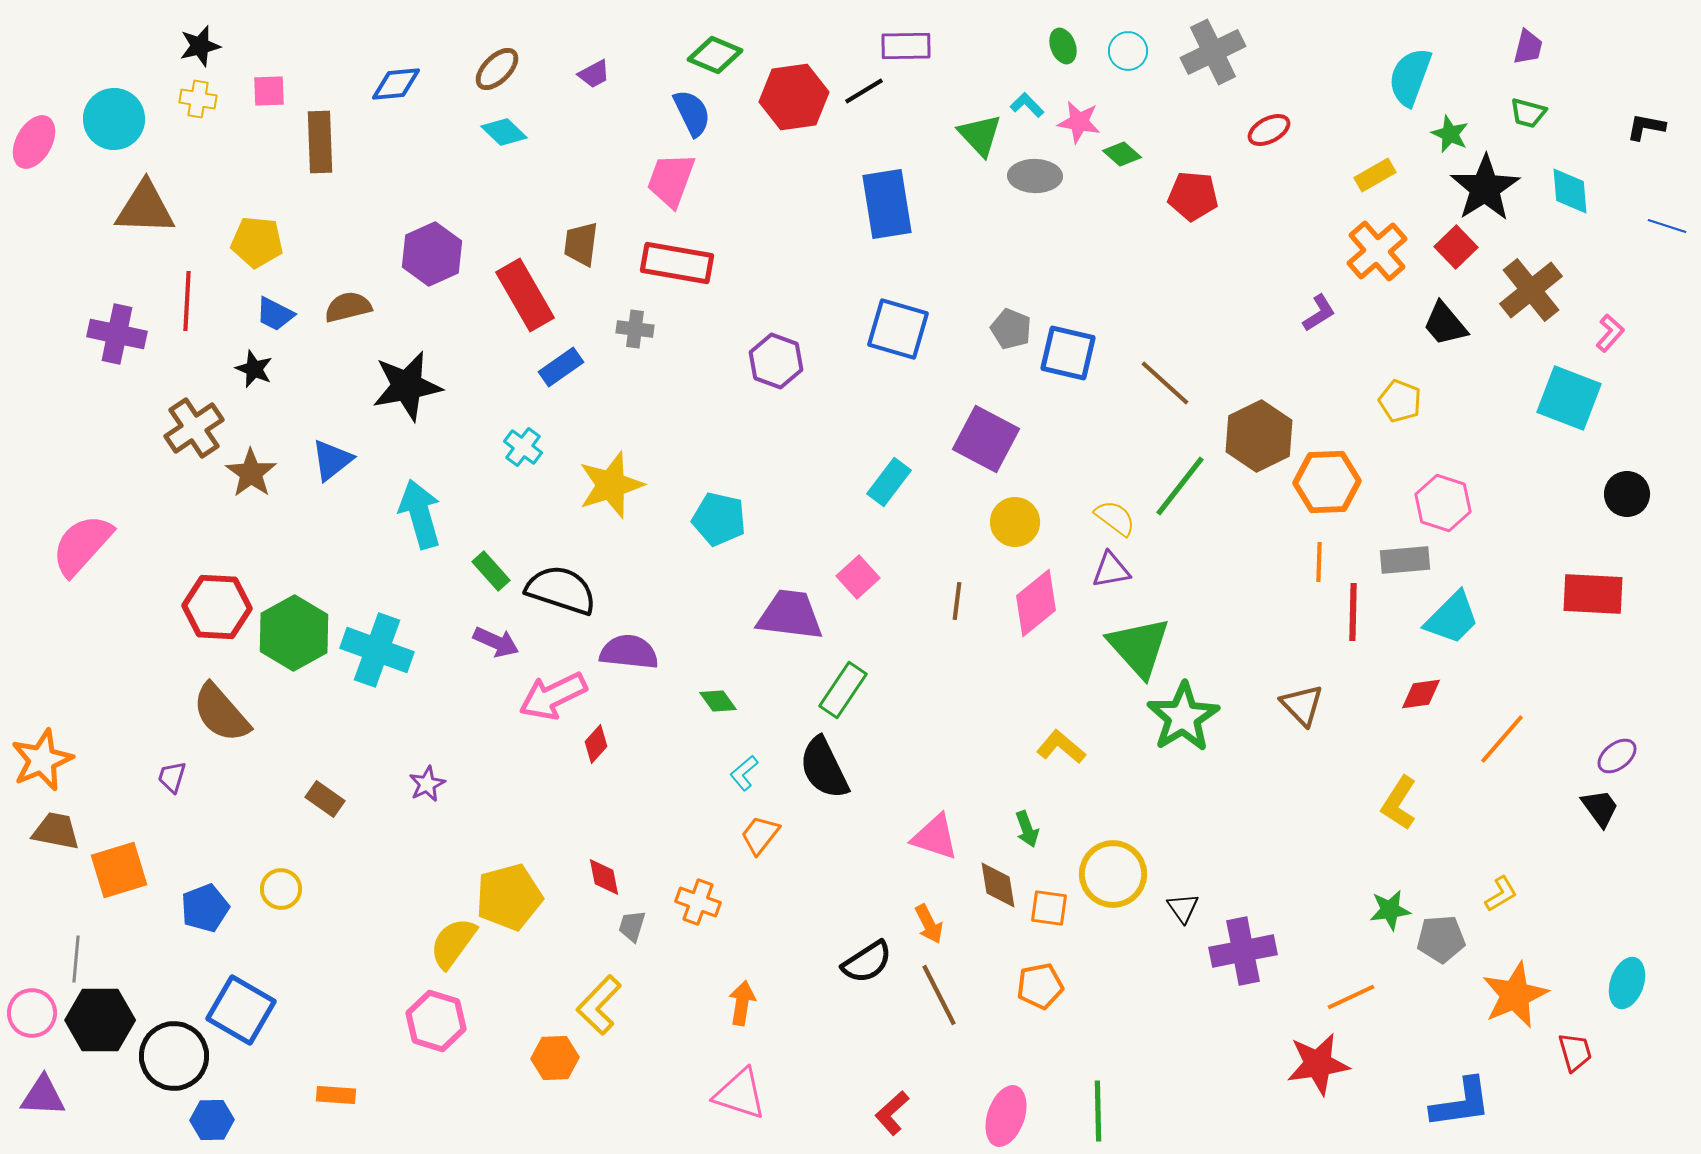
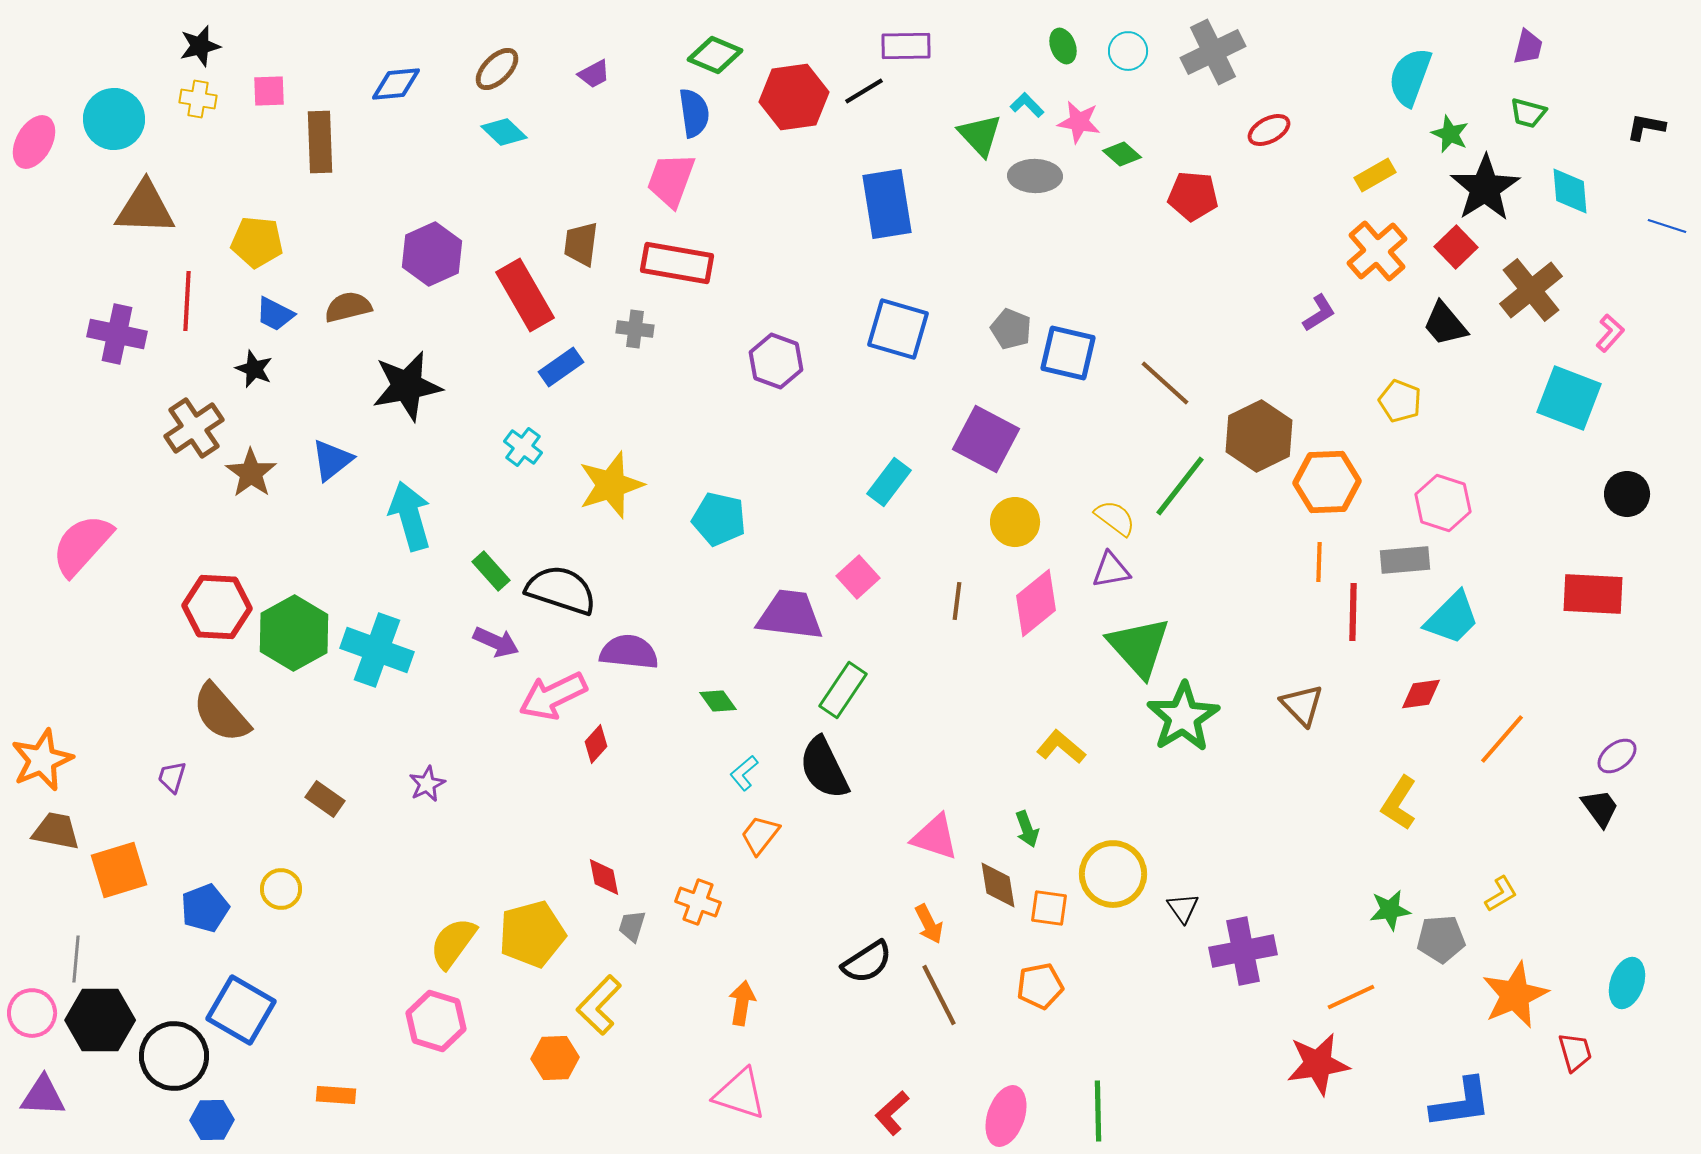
blue semicircle at (692, 113): moved 2 px right; rotated 18 degrees clockwise
cyan arrow at (420, 514): moved 10 px left, 2 px down
yellow pentagon at (509, 897): moved 23 px right, 37 px down
